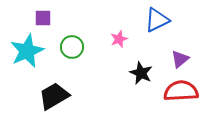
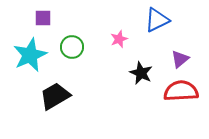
cyan star: moved 3 px right, 4 px down
black trapezoid: moved 1 px right
